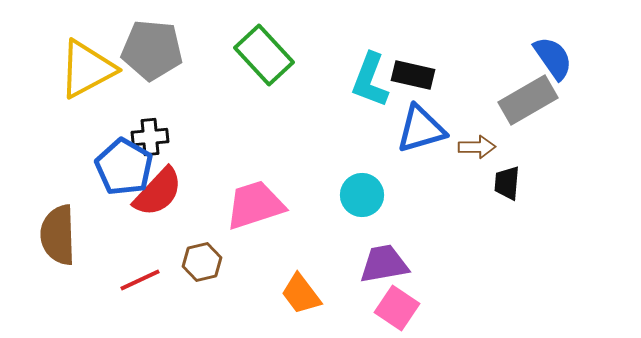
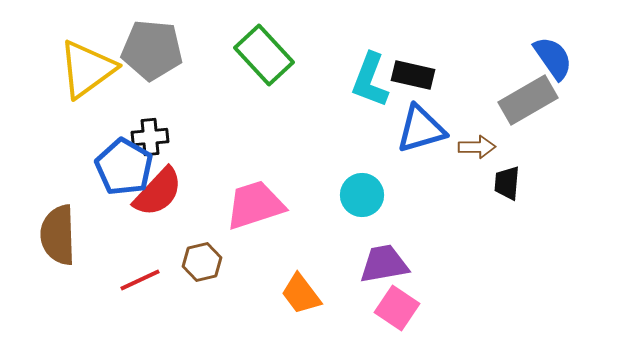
yellow triangle: rotated 8 degrees counterclockwise
